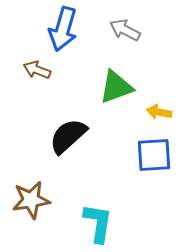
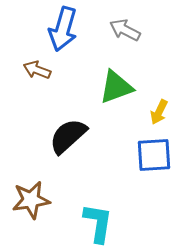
yellow arrow: rotated 75 degrees counterclockwise
